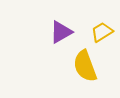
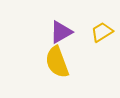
yellow semicircle: moved 28 px left, 4 px up
